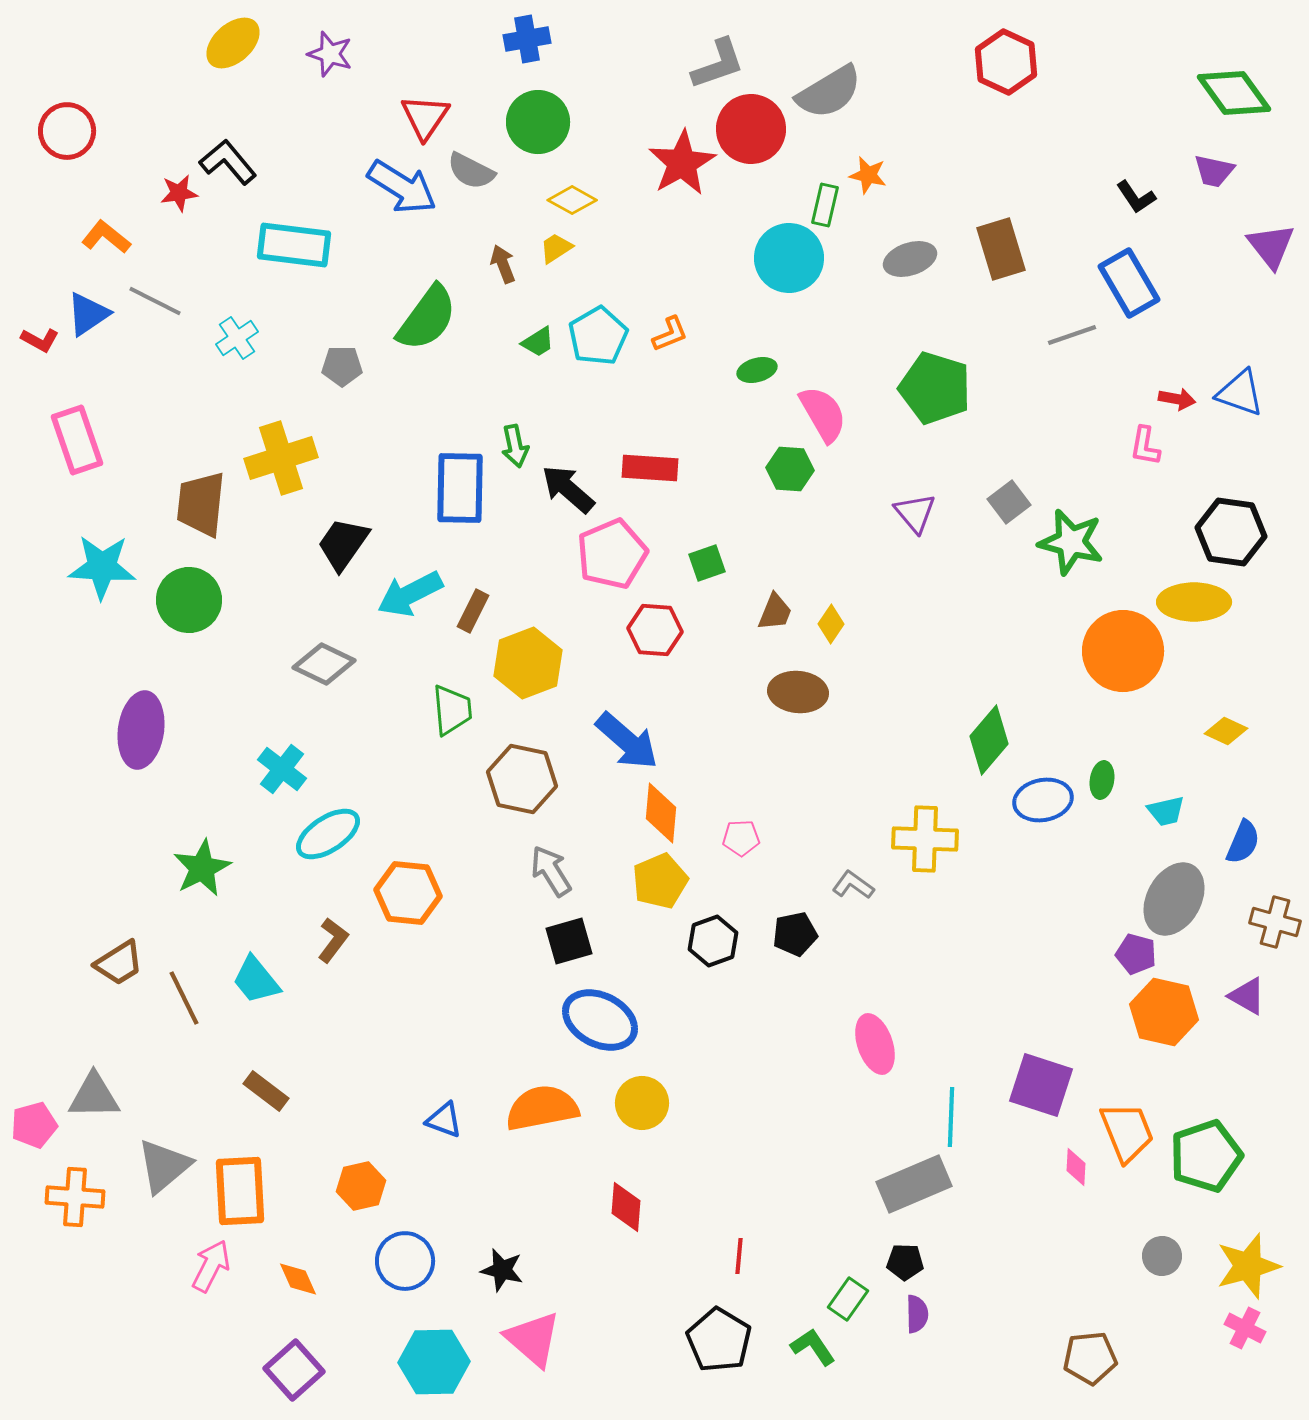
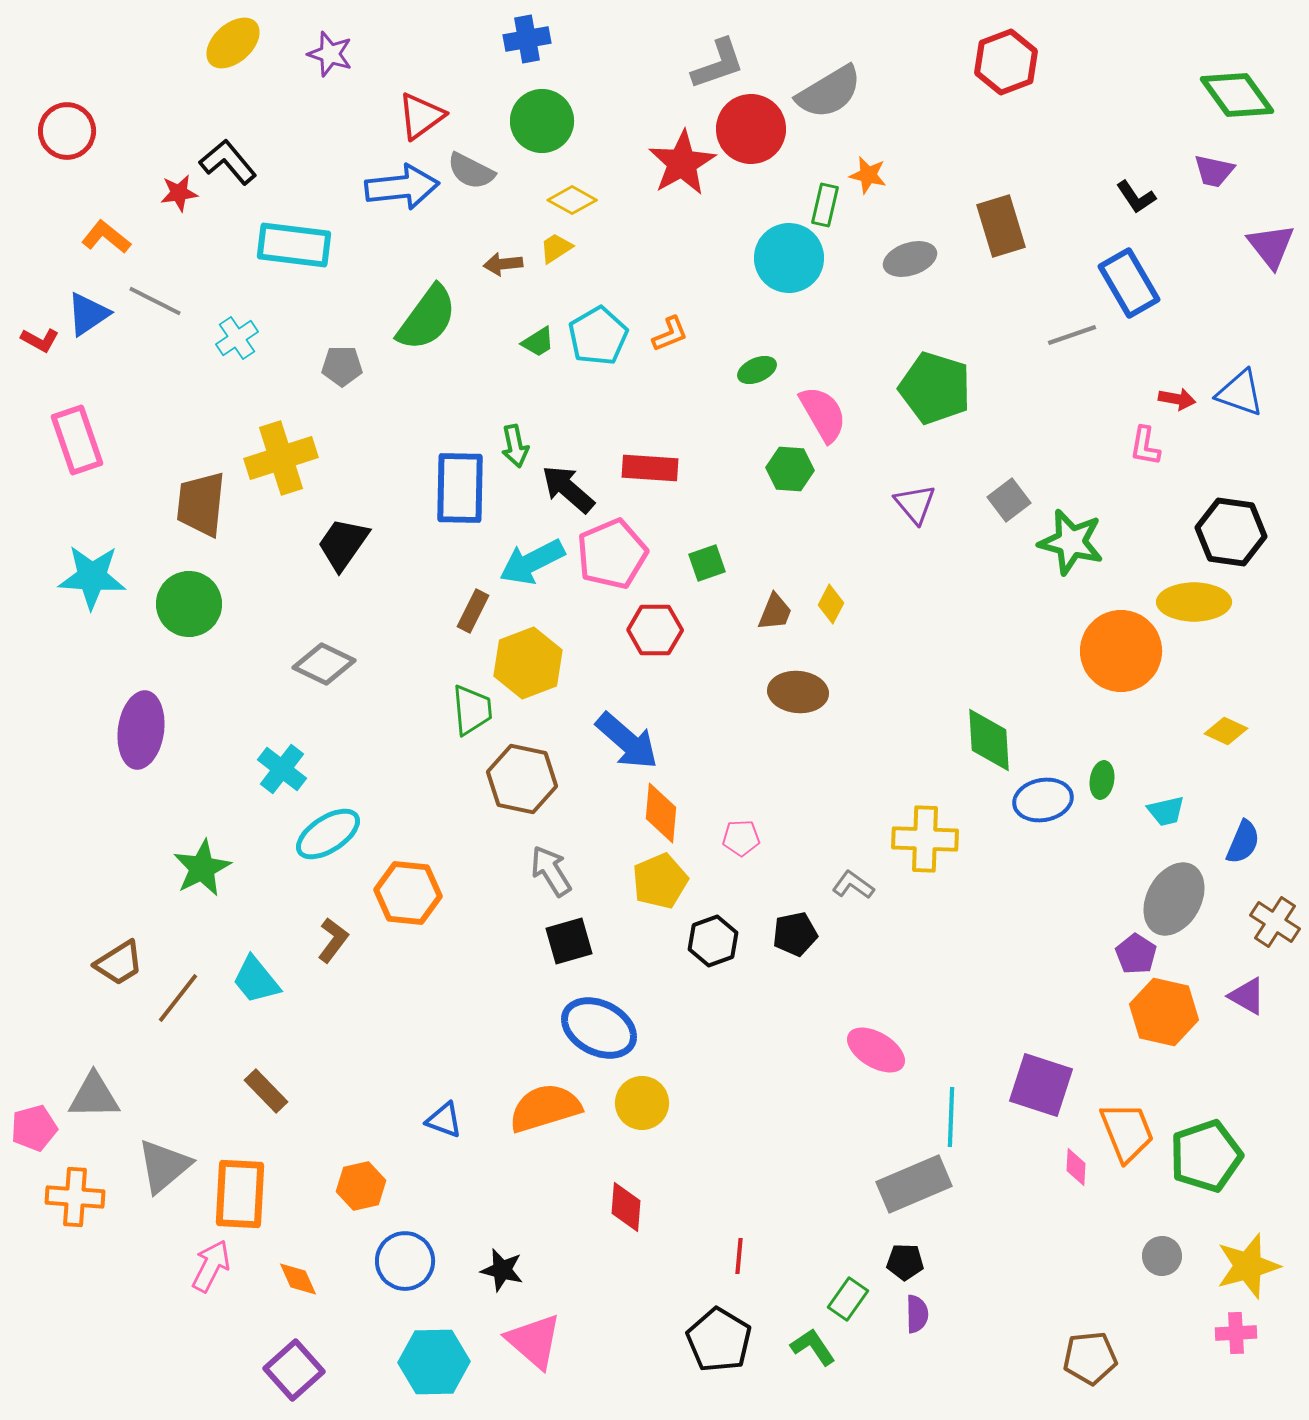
red hexagon at (1006, 62): rotated 14 degrees clockwise
green diamond at (1234, 93): moved 3 px right, 2 px down
red triangle at (425, 117): moved 4 px left, 1 px up; rotated 20 degrees clockwise
green circle at (538, 122): moved 4 px right, 1 px up
blue arrow at (402, 187): rotated 38 degrees counterclockwise
brown rectangle at (1001, 249): moved 23 px up
brown arrow at (503, 264): rotated 75 degrees counterclockwise
green ellipse at (757, 370): rotated 9 degrees counterclockwise
gray square at (1009, 502): moved 2 px up
purple triangle at (915, 513): moved 9 px up
cyan star at (102, 567): moved 10 px left, 10 px down
cyan arrow at (410, 594): moved 122 px right, 32 px up
green circle at (189, 600): moved 4 px down
yellow diamond at (831, 624): moved 20 px up; rotated 6 degrees counterclockwise
red hexagon at (655, 630): rotated 4 degrees counterclockwise
orange circle at (1123, 651): moved 2 px left
green trapezoid at (452, 710): moved 20 px right
green diamond at (989, 740): rotated 44 degrees counterclockwise
brown cross at (1275, 922): rotated 18 degrees clockwise
purple pentagon at (1136, 954): rotated 18 degrees clockwise
brown line at (184, 998): moved 6 px left; rotated 64 degrees clockwise
blue ellipse at (600, 1020): moved 1 px left, 8 px down
pink ellipse at (875, 1044): moved 1 px right, 6 px down; rotated 40 degrees counterclockwise
brown rectangle at (266, 1091): rotated 9 degrees clockwise
orange semicircle at (542, 1108): moved 3 px right; rotated 6 degrees counterclockwise
pink pentagon at (34, 1125): moved 3 px down
orange rectangle at (240, 1191): moved 3 px down; rotated 6 degrees clockwise
pink cross at (1245, 1328): moved 9 px left, 5 px down; rotated 30 degrees counterclockwise
pink triangle at (533, 1339): moved 1 px right, 2 px down
